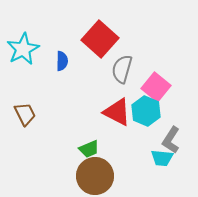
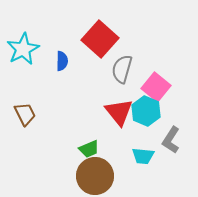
red triangle: moved 2 px right; rotated 24 degrees clockwise
cyan trapezoid: moved 19 px left, 2 px up
